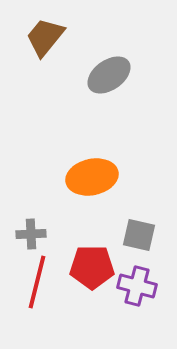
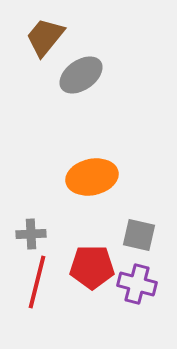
gray ellipse: moved 28 px left
purple cross: moved 2 px up
